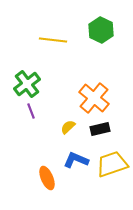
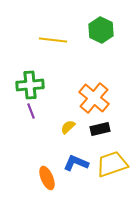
green cross: moved 3 px right, 1 px down; rotated 32 degrees clockwise
blue L-shape: moved 3 px down
